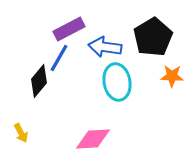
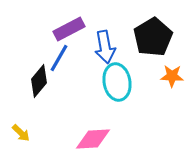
blue arrow: rotated 108 degrees counterclockwise
yellow arrow: rotated 18 degrees counterclockwise
